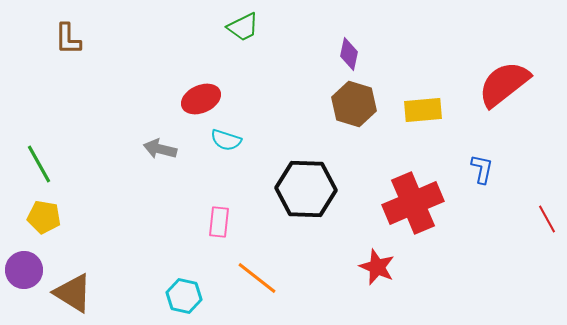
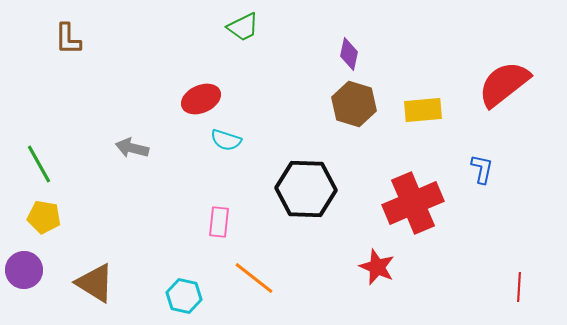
gray arrow: moved 28 px left, 1 px up
red line: moved 28 px left, 68 px down; rotated 32 degrees clockwise
orange line: moved 3 px left
brown triangle: moved 22 px right, 10 px up
